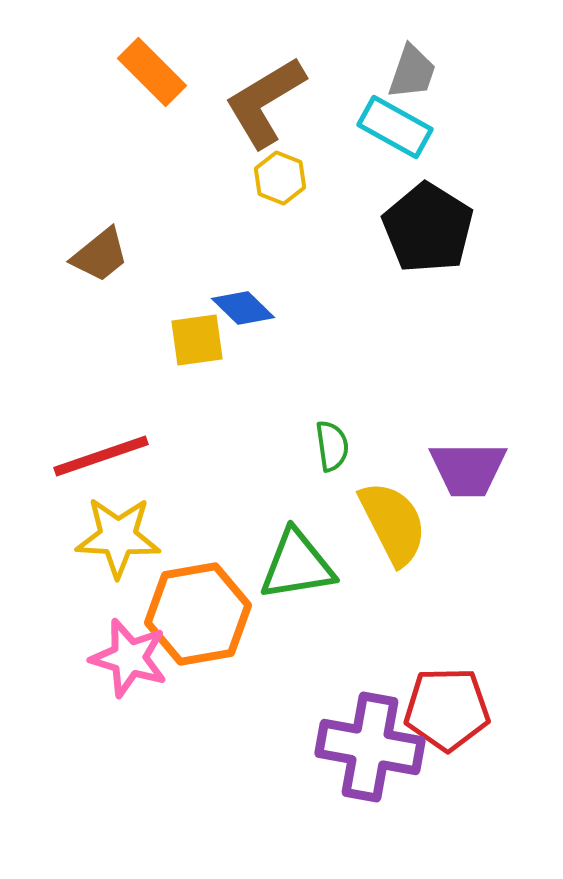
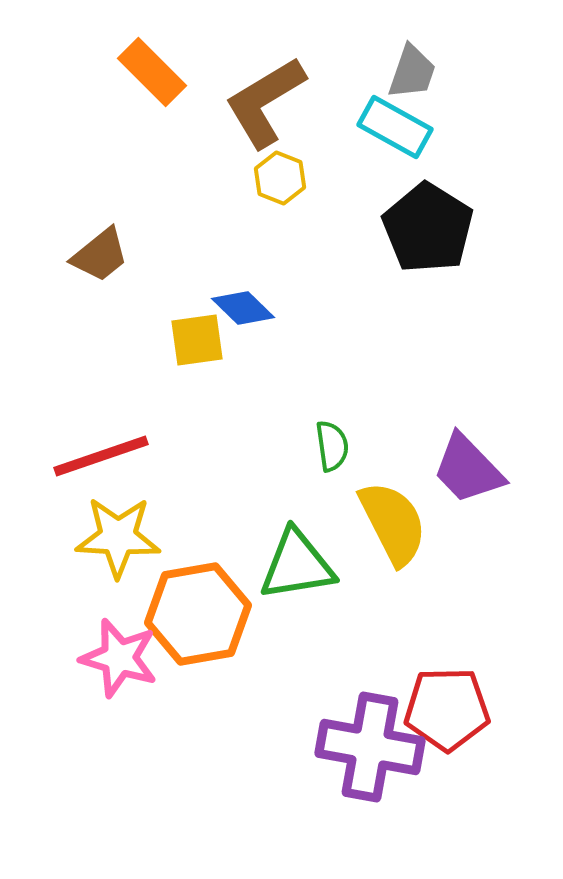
purple trapezoid: rotated 46 degrees clockwise
pink star: moved 10 px left
